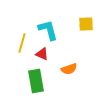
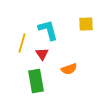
red triangle: rotated 32 degrees clockwise
